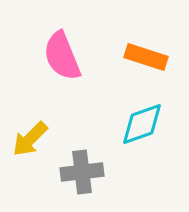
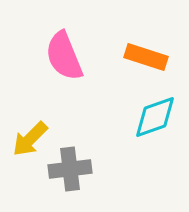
pink semicircle: moved 2 px right
cyan diamond: moved 13 px right, 7 px up
gray cross: moved 12 px left, 3 px up
